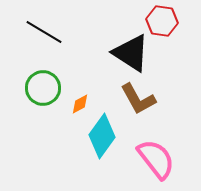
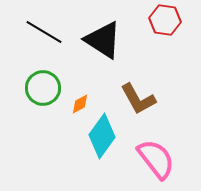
red hexagon: moved 3 px right, 1 px up
black triangle: moved 28 px left, 13 px up
